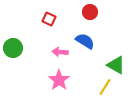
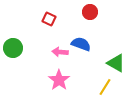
blue semicircle: moved 4 px left, 3 px down; rotated 12 degrees counterclockwise
green triangle: moved 2 px up
